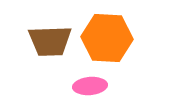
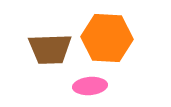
brown trapezoid: moved 8 px down
